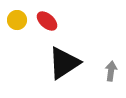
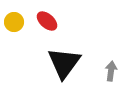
yellow circle: moved 3 px left, 2 px down
black triangle: rotated 21 degrees counterclockwise
